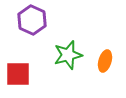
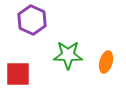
green star: rotated 16 degrees clockwise
orange ellipse: moved 1 px right, 1 px down
